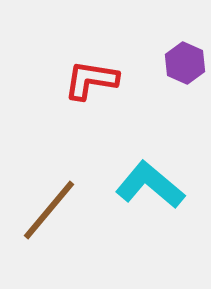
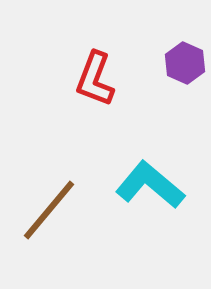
red L-shape: moved 4 px right, 1 px up; rotated 78 degrees counterclockwise
